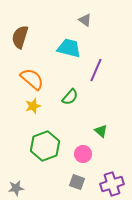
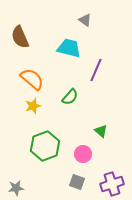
brown semicircle: rotated 40 degrees counterclockwise
